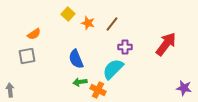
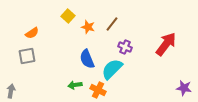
yellow square: moved 2 px down
orange star: moved 4 px down
orange semicircle: moved 2 px left, 1 px up
purple cross: rotated 24 degrees clockwise
blue semicircle: moved 11 px right
cyan semicircle: moved 1 px left
green arrow: moved 5 px left, 3 px down
gray arrow: moved 1 px right, 1 px down; rotated 16 degrees clockwise
